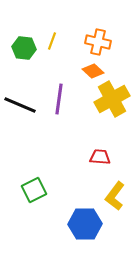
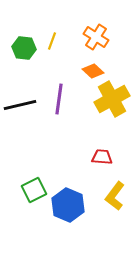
orange cross: moved 2 px left, 5 px up; rotated 20 degrees clockwise
black line: rotated 36 degrees counterclockwise
red trapezoid: moved 2 px right
blue hexagon: moved 17 px left, 19 px up; rotated 24 degrees clockwise
